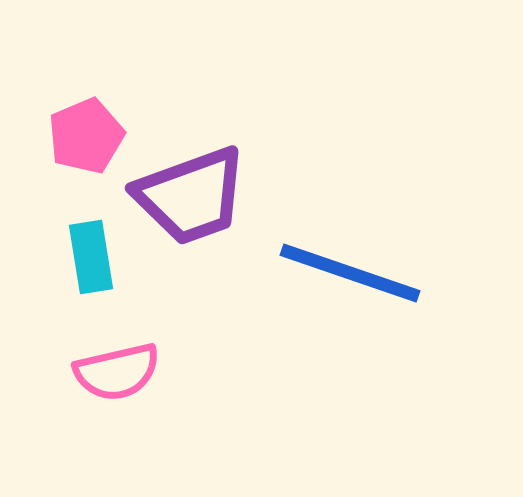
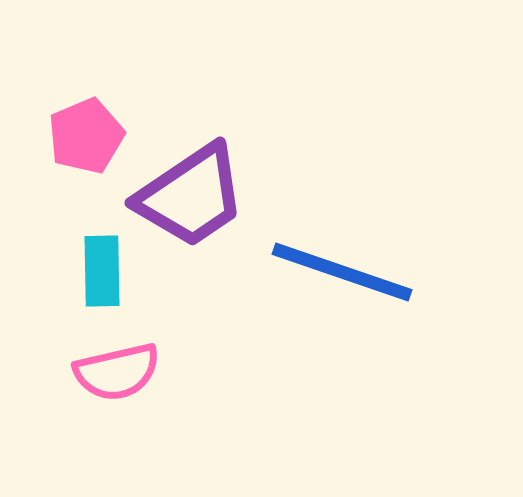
purple trapezoid: rotated 14 degrees counterclockwise
cyan rectangle: moved 11 px right, 14 px down; rotated 8 degrees clockwise
blue line: moved 8 px left, 1 px up
